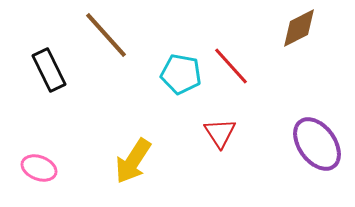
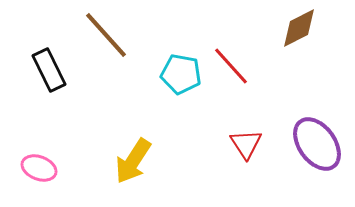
red triangle: moved 26 px right, 11 px down
